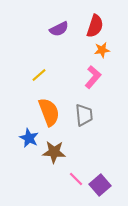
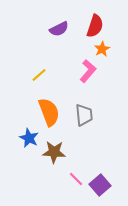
orange star: moved 1 px up; rotated 21 degrees counterclockwise
pink L-shape: moved 5 px left, 6 px up
